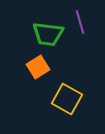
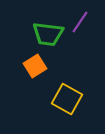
purple line: rotated 50 degrees clockwise
orange square: moved 3 px left, 1 px up
